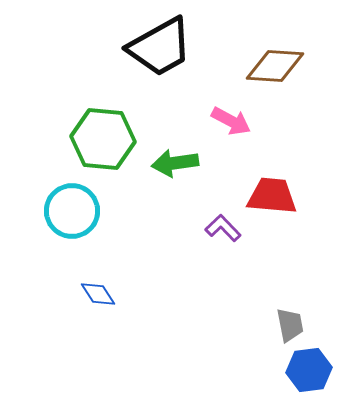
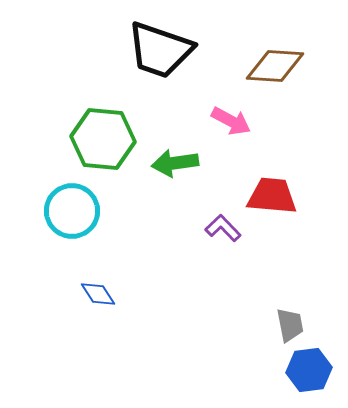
black trapezoid: moved 3 px down; rotated 48 degrees clockwise
